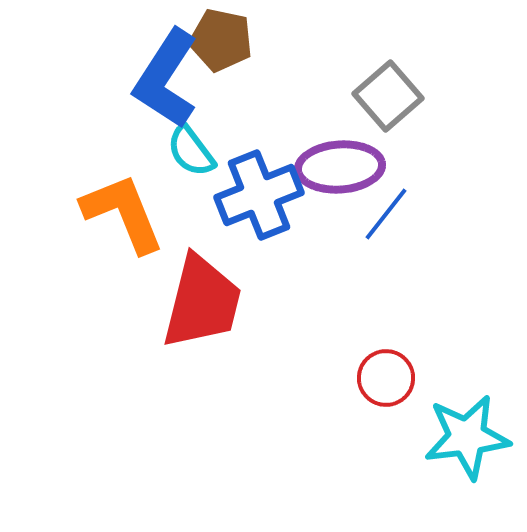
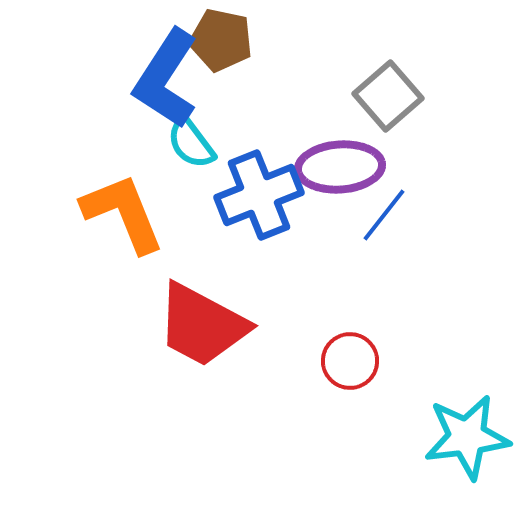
cyan semicircle: moved 8 px up
blue line: moved 2 px left, 1 px down
red trapezoid: moved 23 px down; rotated 104 degrees clockwise
red circle: moved 36 px left, 17 px up
